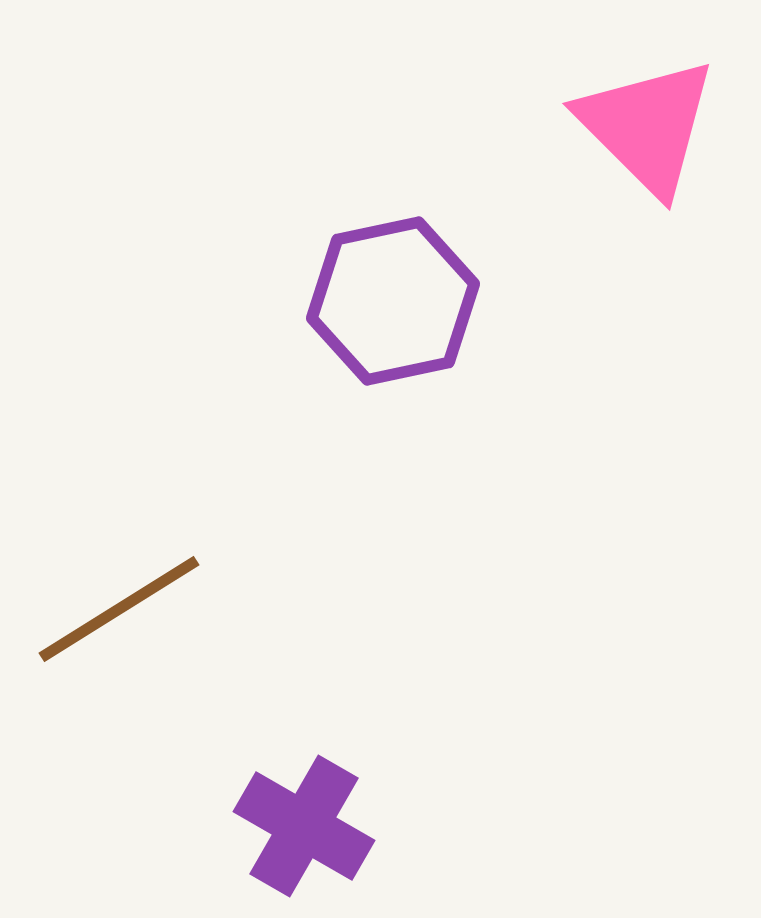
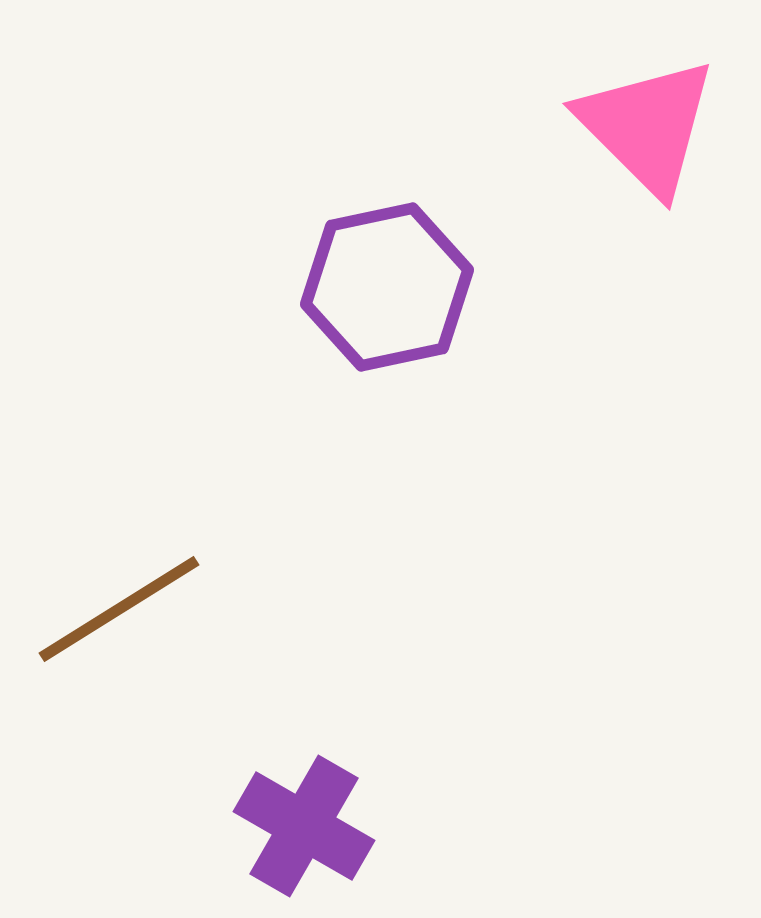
purple hexagon: moved 6 px left, 14 px up
